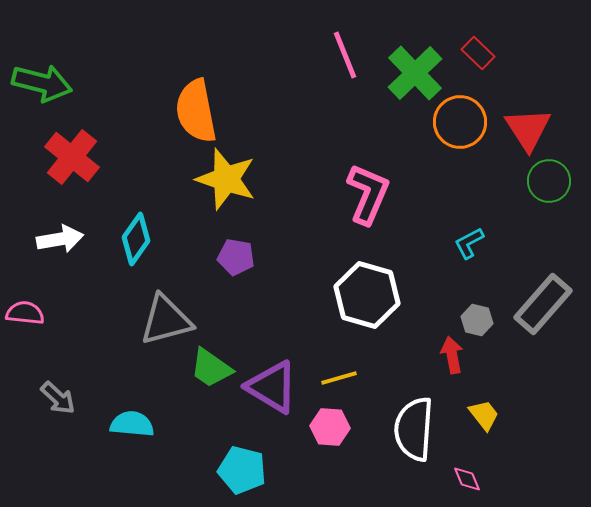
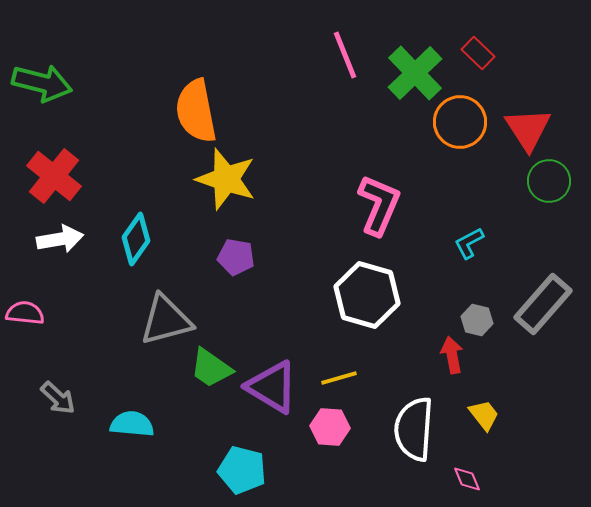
red cross: moved 18 px left, 19 px down
pink L-shape: moved 11 px right, 11 px down
